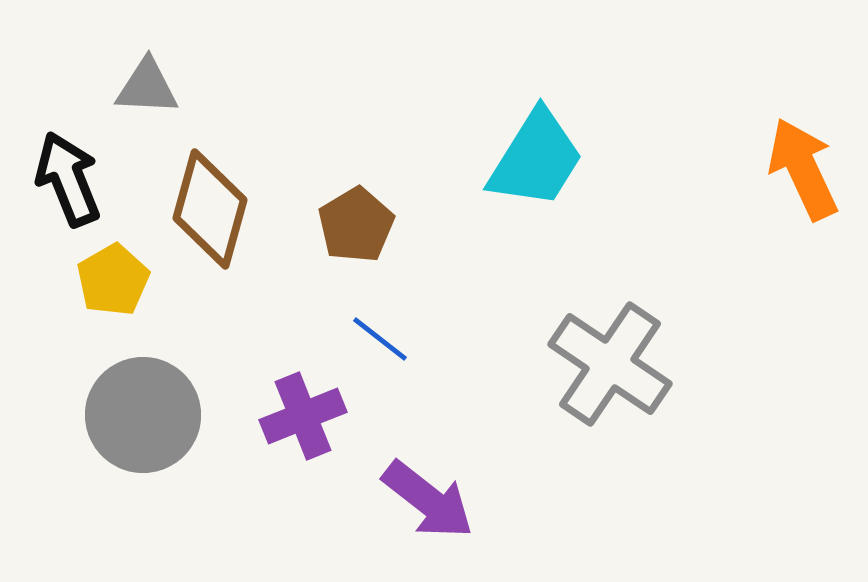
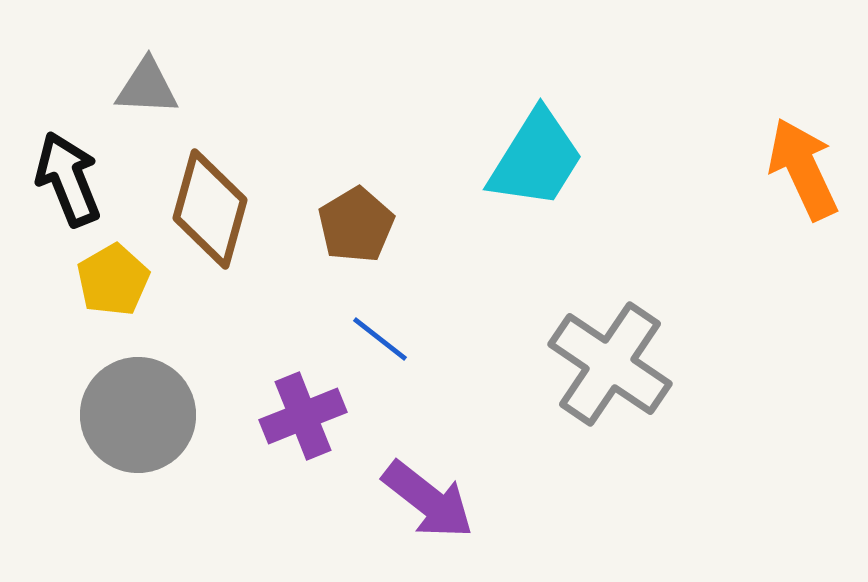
gray circle: moved 5 px left
